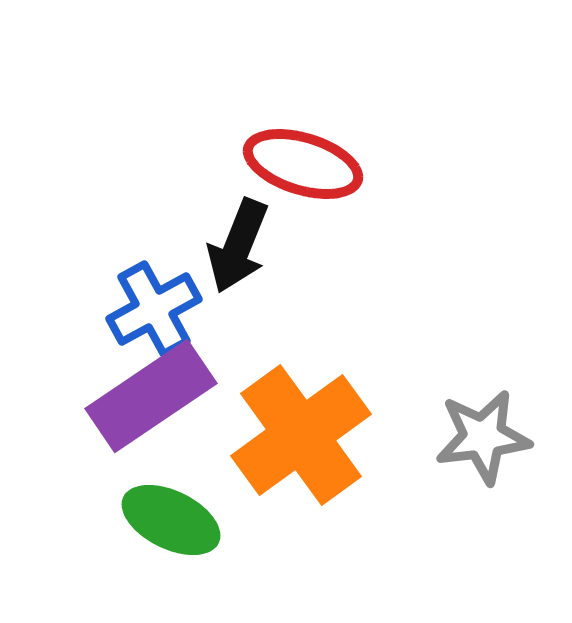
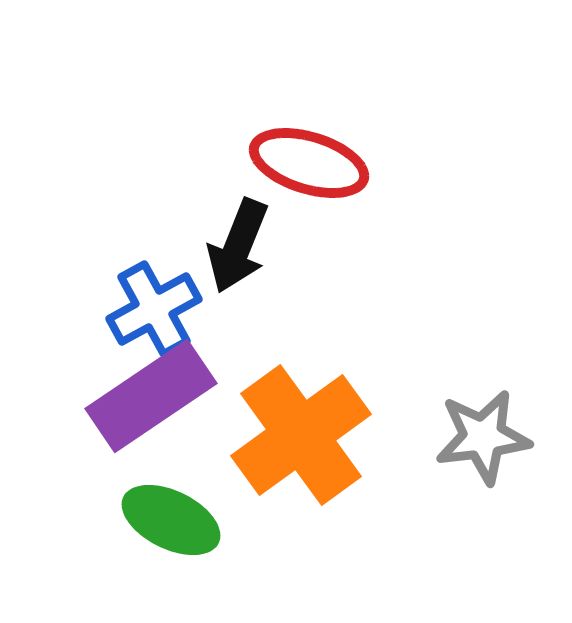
red ellipse: moved 6 px right, 1 px up
